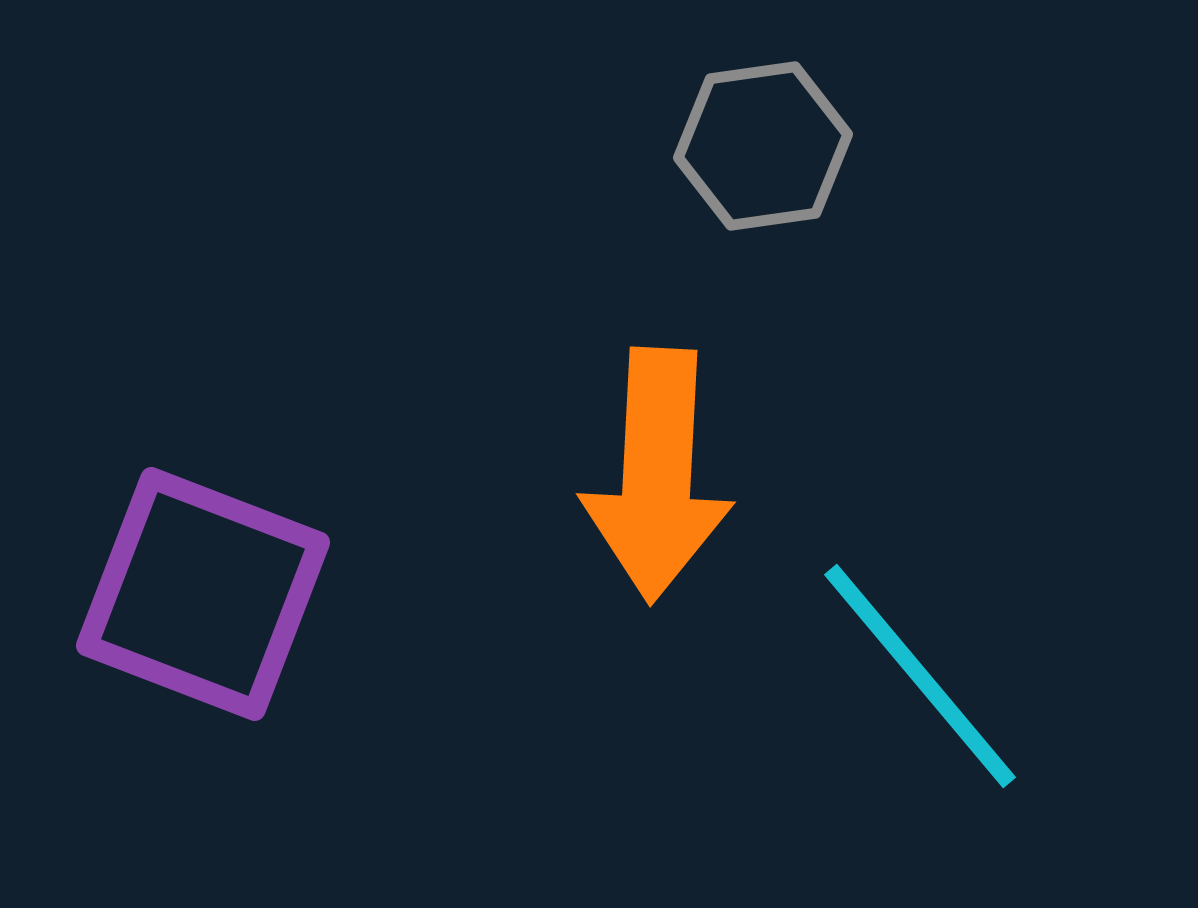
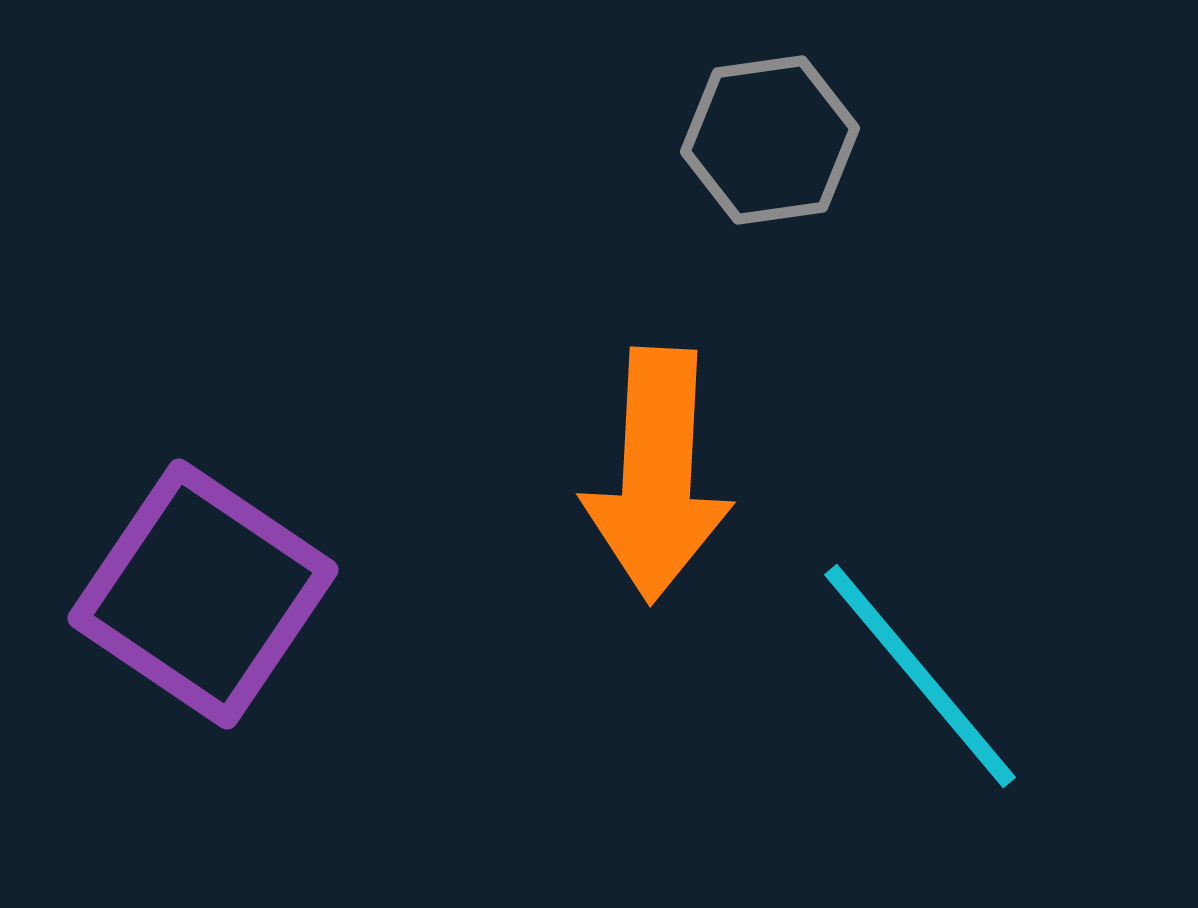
gray hexagon: moved 7 px right, 6 px up
purple square: rotated 13 degrees clockwise
